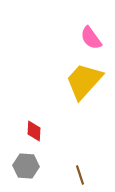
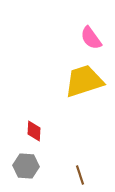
yellow trapezoid: rotated 30 degrees clockwise
